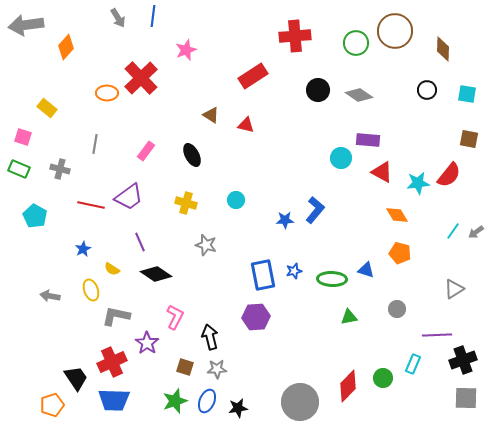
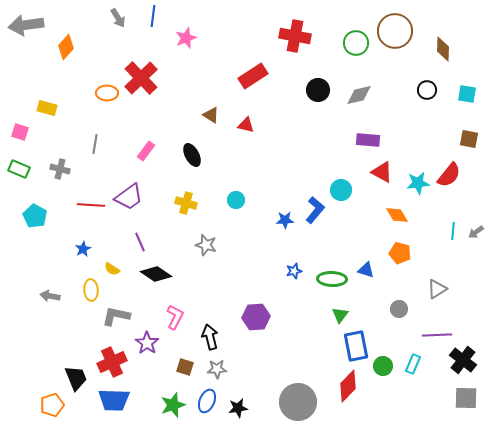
red cross at (295, 36): rotated 16 degrees clockwise
pink star at (186, 50): moved 12 px up
gray diamond at (359, 95): rotated 48 degrees counterclockwise
yellow rectangle at (47, 108): rotated 24 degrees counterclockwise
pink square at (23, 137): moved 3 px left, 5 px up
cyan circle at (341, 158): moved 32 px down
red line at (91, 205): rotated 8 degrees counterclockwise
cyan line at (453, 231): rotated 30 degrees counterclockwise
blue rectangle at (263, 275): moved 93 px right, 71 px down
gray triangle at (454, 289): moved 17 px left
yellow ellipse at (91, 290): rotated 15 degrees clockwise
gray circle at (397, 309): moved 2 px right
green triangle at (349, 317): moved 9 px left, 2 px up; rotated 42 degrees counterclockwise
black cross at (463, 360): rotated 32 degrees counterclockwise
black trapezoid at (76, 378): rotated 12 degrees clockwise
green circle at (383, 378): moved 12 px up
green star at (175, 401): moved 2 px left, 4 px down
gray circle at (300, 402): moved 2 px left
